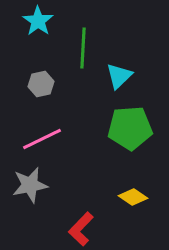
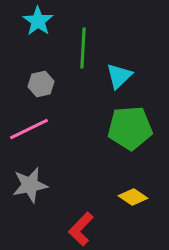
pink line: moved 13 px left, 10 px up
